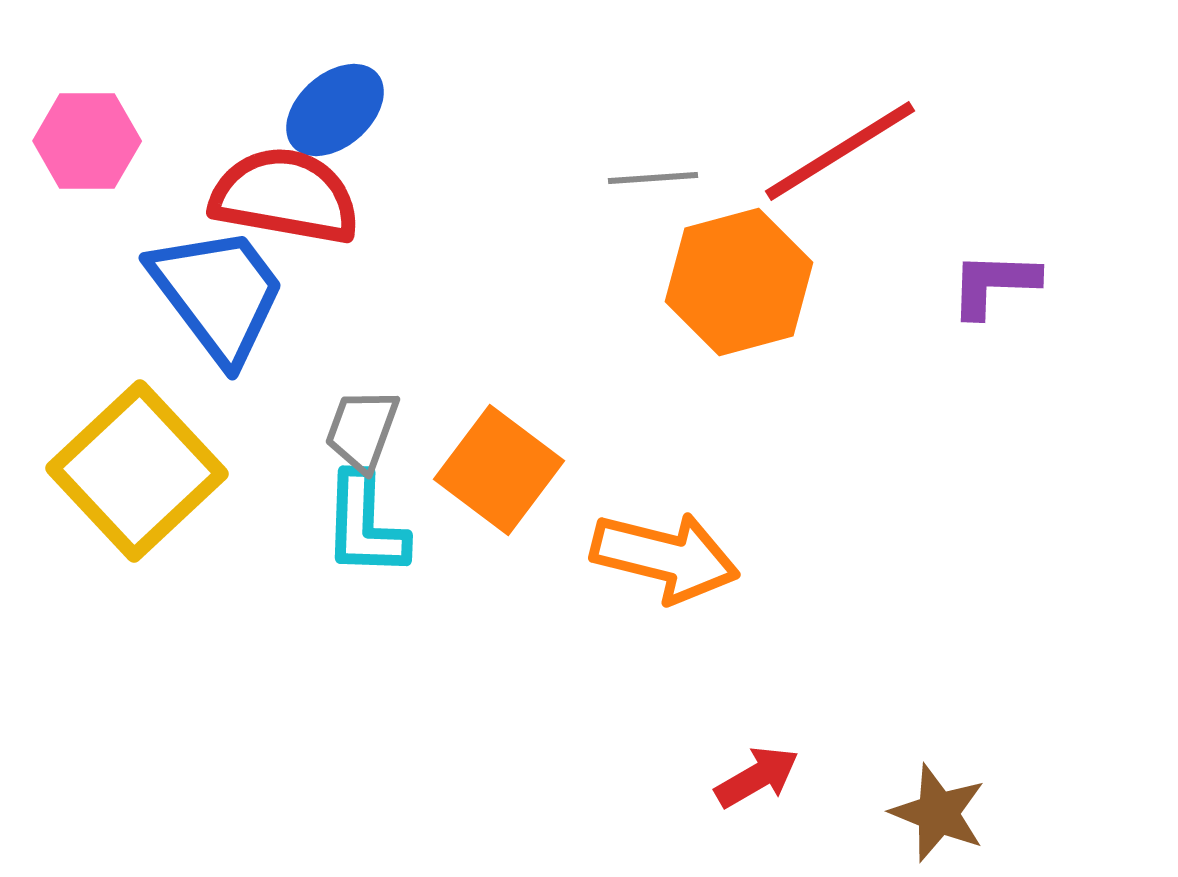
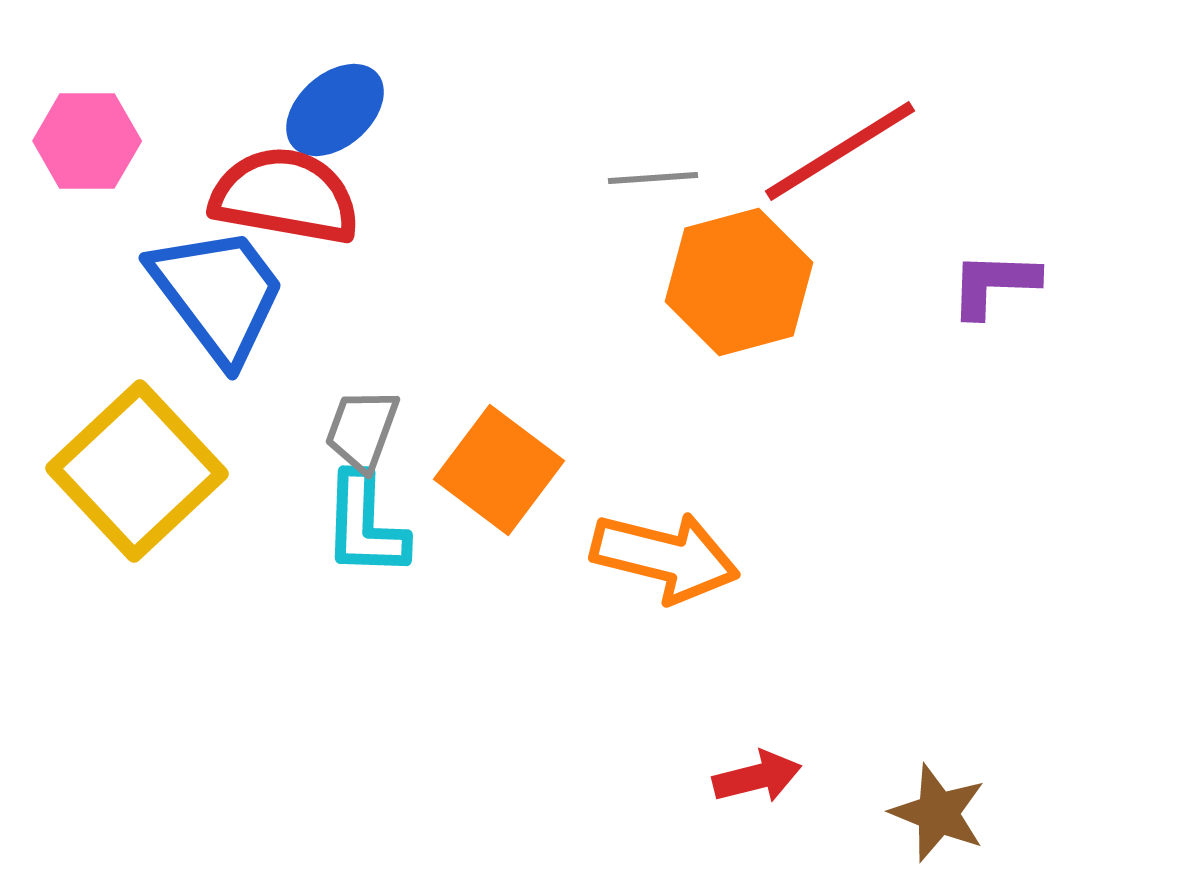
red arrow: rotated 16 degrees clockwise
